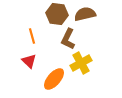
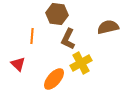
brown semicircle: moved 23 px right, 13 px down
orange line: rotated 21 degrees clockwise
red triangle: moved 11 px left, 3 px down
